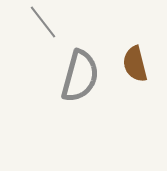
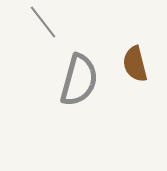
gray semicircle: moved 1 px left, 4 px down
